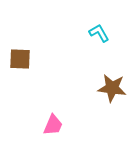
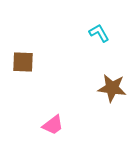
brown square: moved 3 px right, 3 px down
pink trapezoid: rotated 30 degrees clockwise
